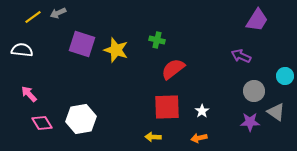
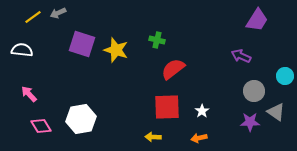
pink diamond: moved 1 px left, 3 px down
